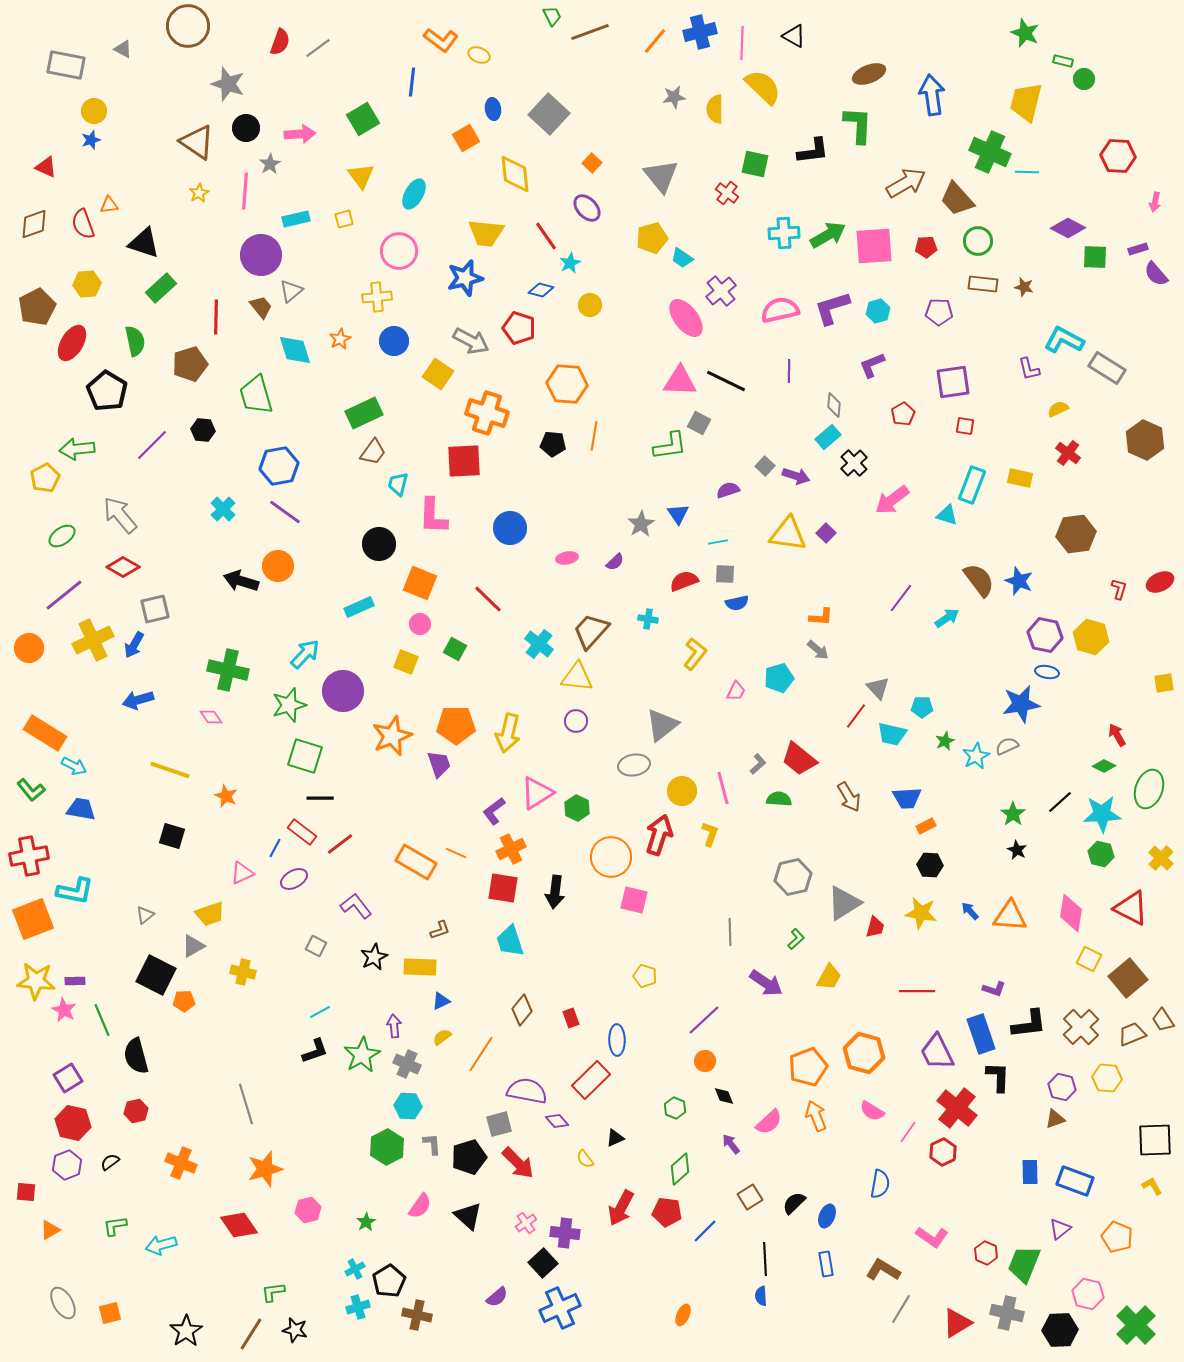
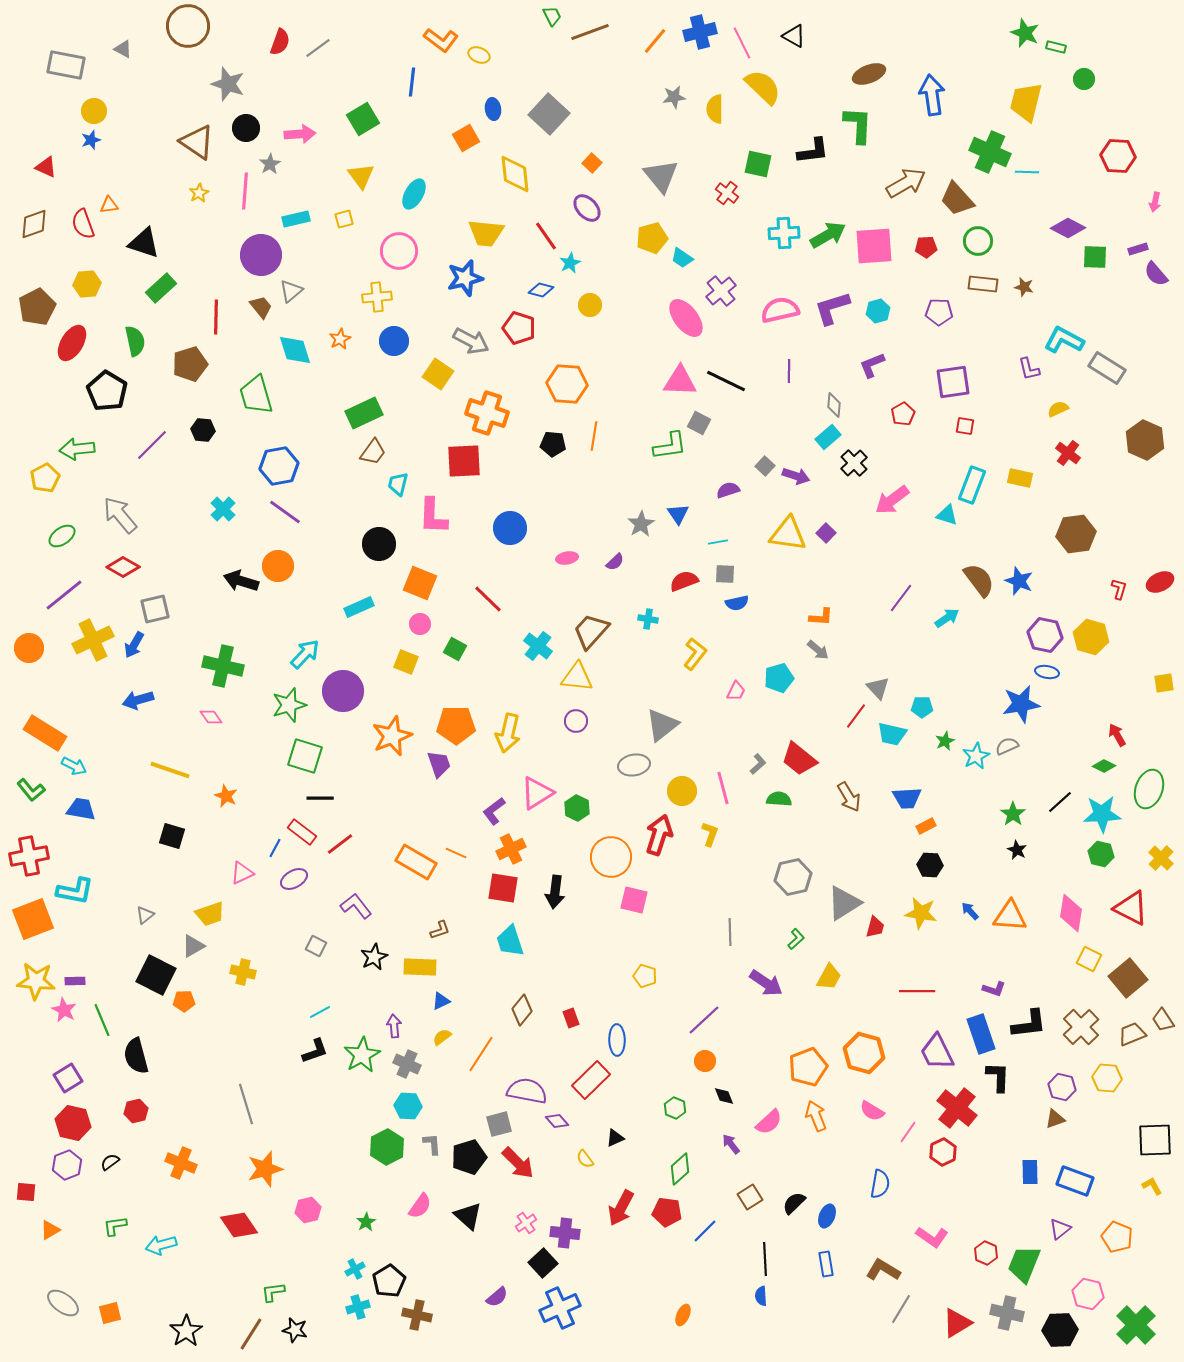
pink line at (742, 43): rotated 28 degrees counterclockwise
green rectangle at (1063, 61): moved 7 px left, 14 px up
green square at (755, 164): moved 3 px right
cyan cross at (539, 644): moved 1 px left, 2 px down
green cross at (228, 670): moved 5 px left, 4 px up
gray ellipse at (63, 1303): rotated 24 degrees counterclockwise
